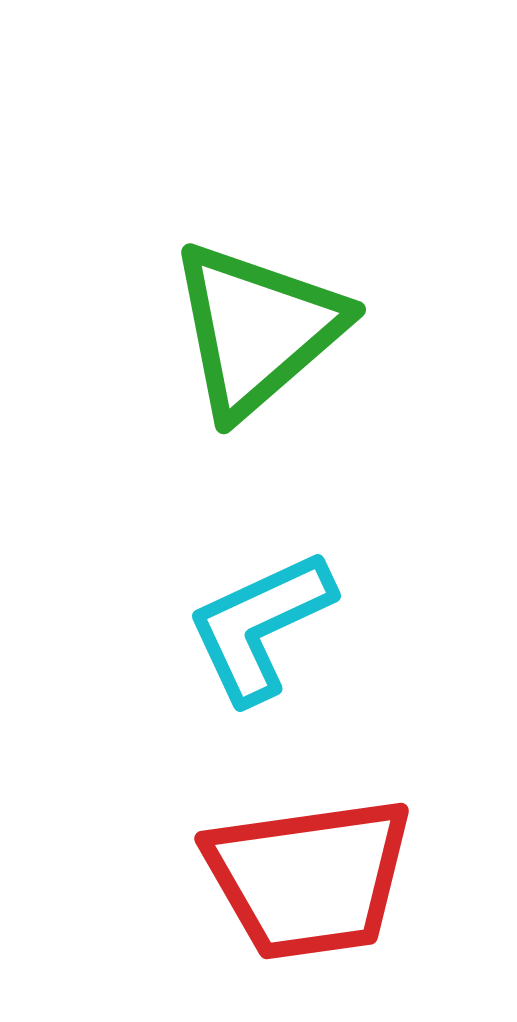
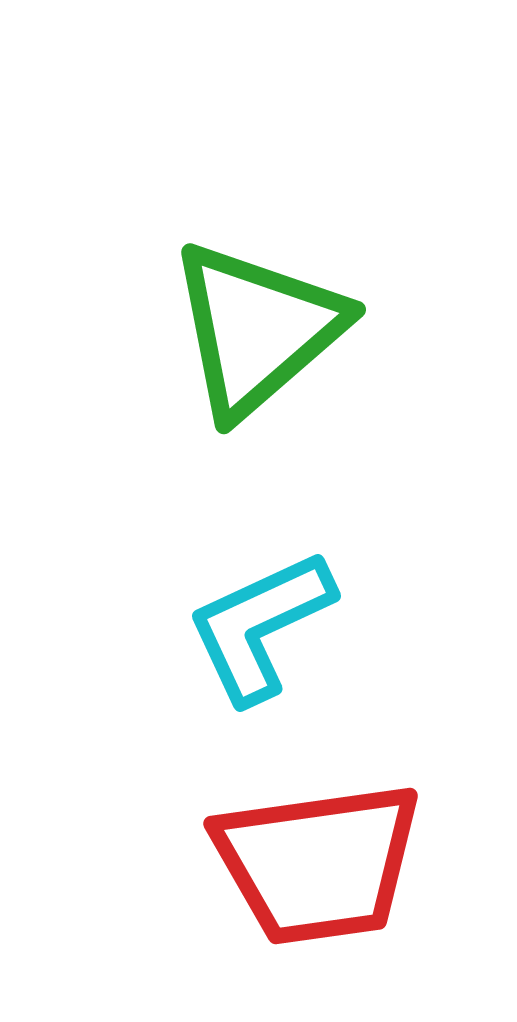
red trapezoid: moved 9 px right, 15 px up
